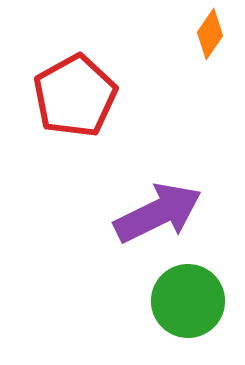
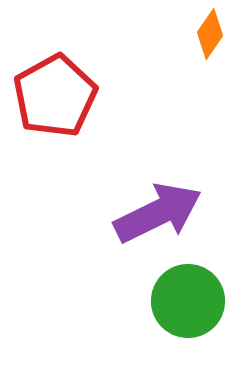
red pentagon: moved 20 px left
